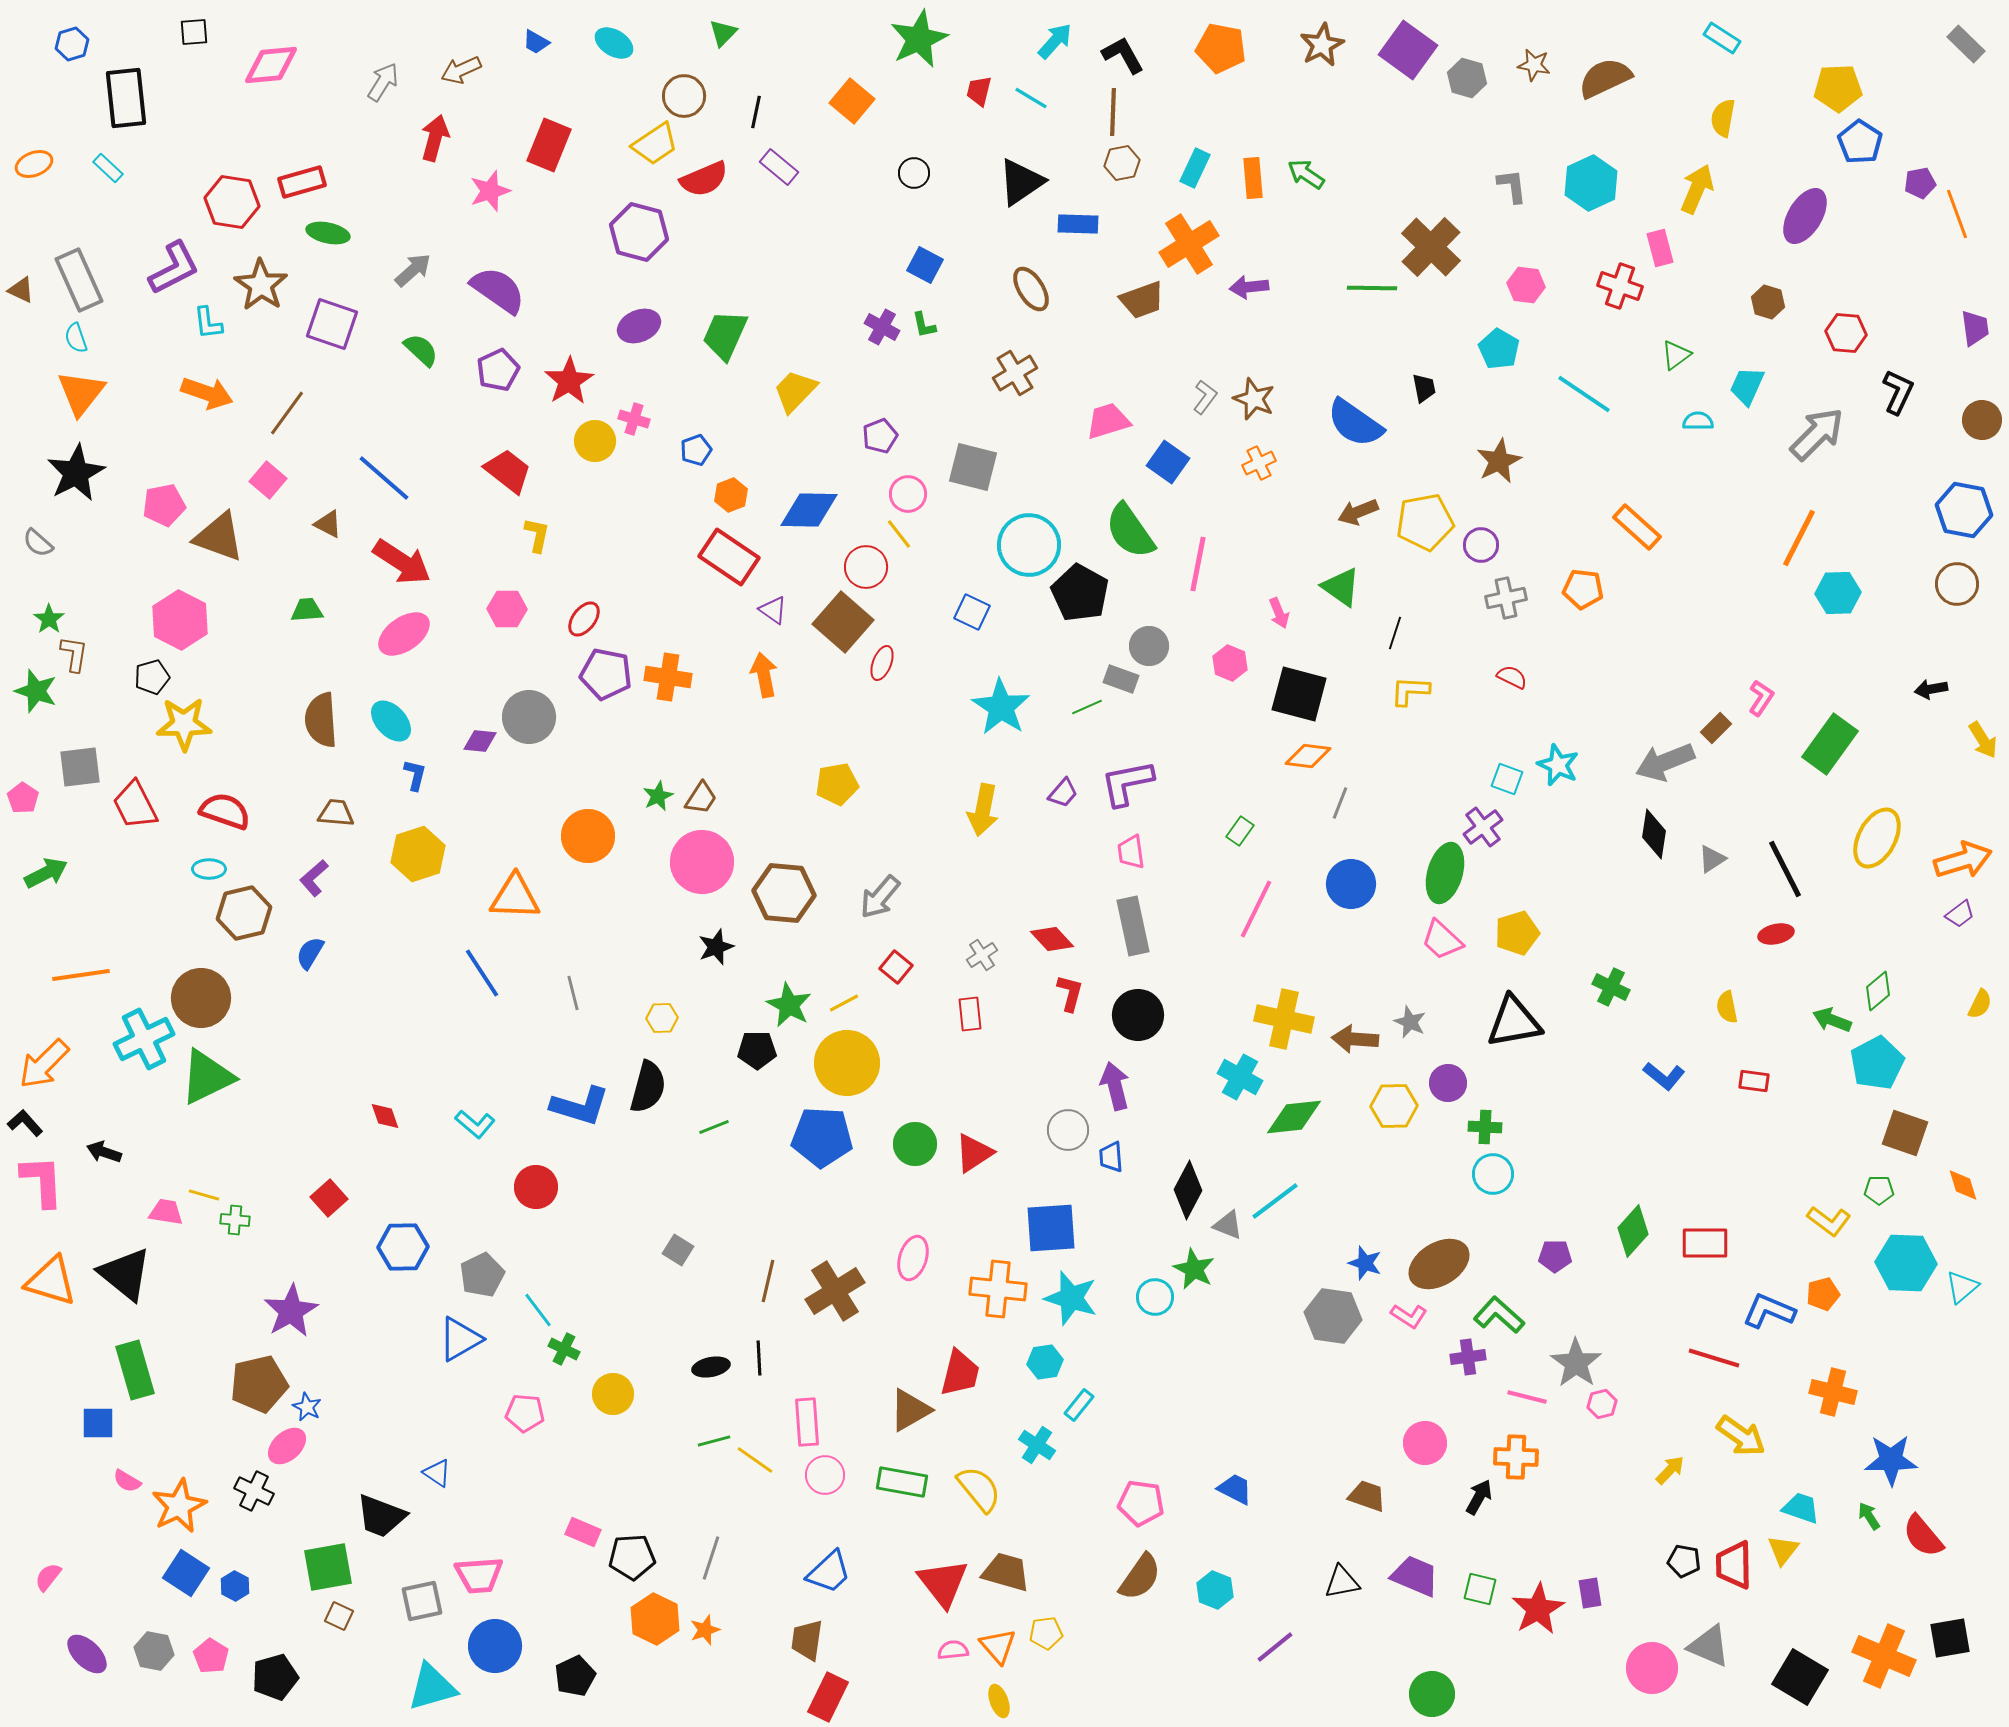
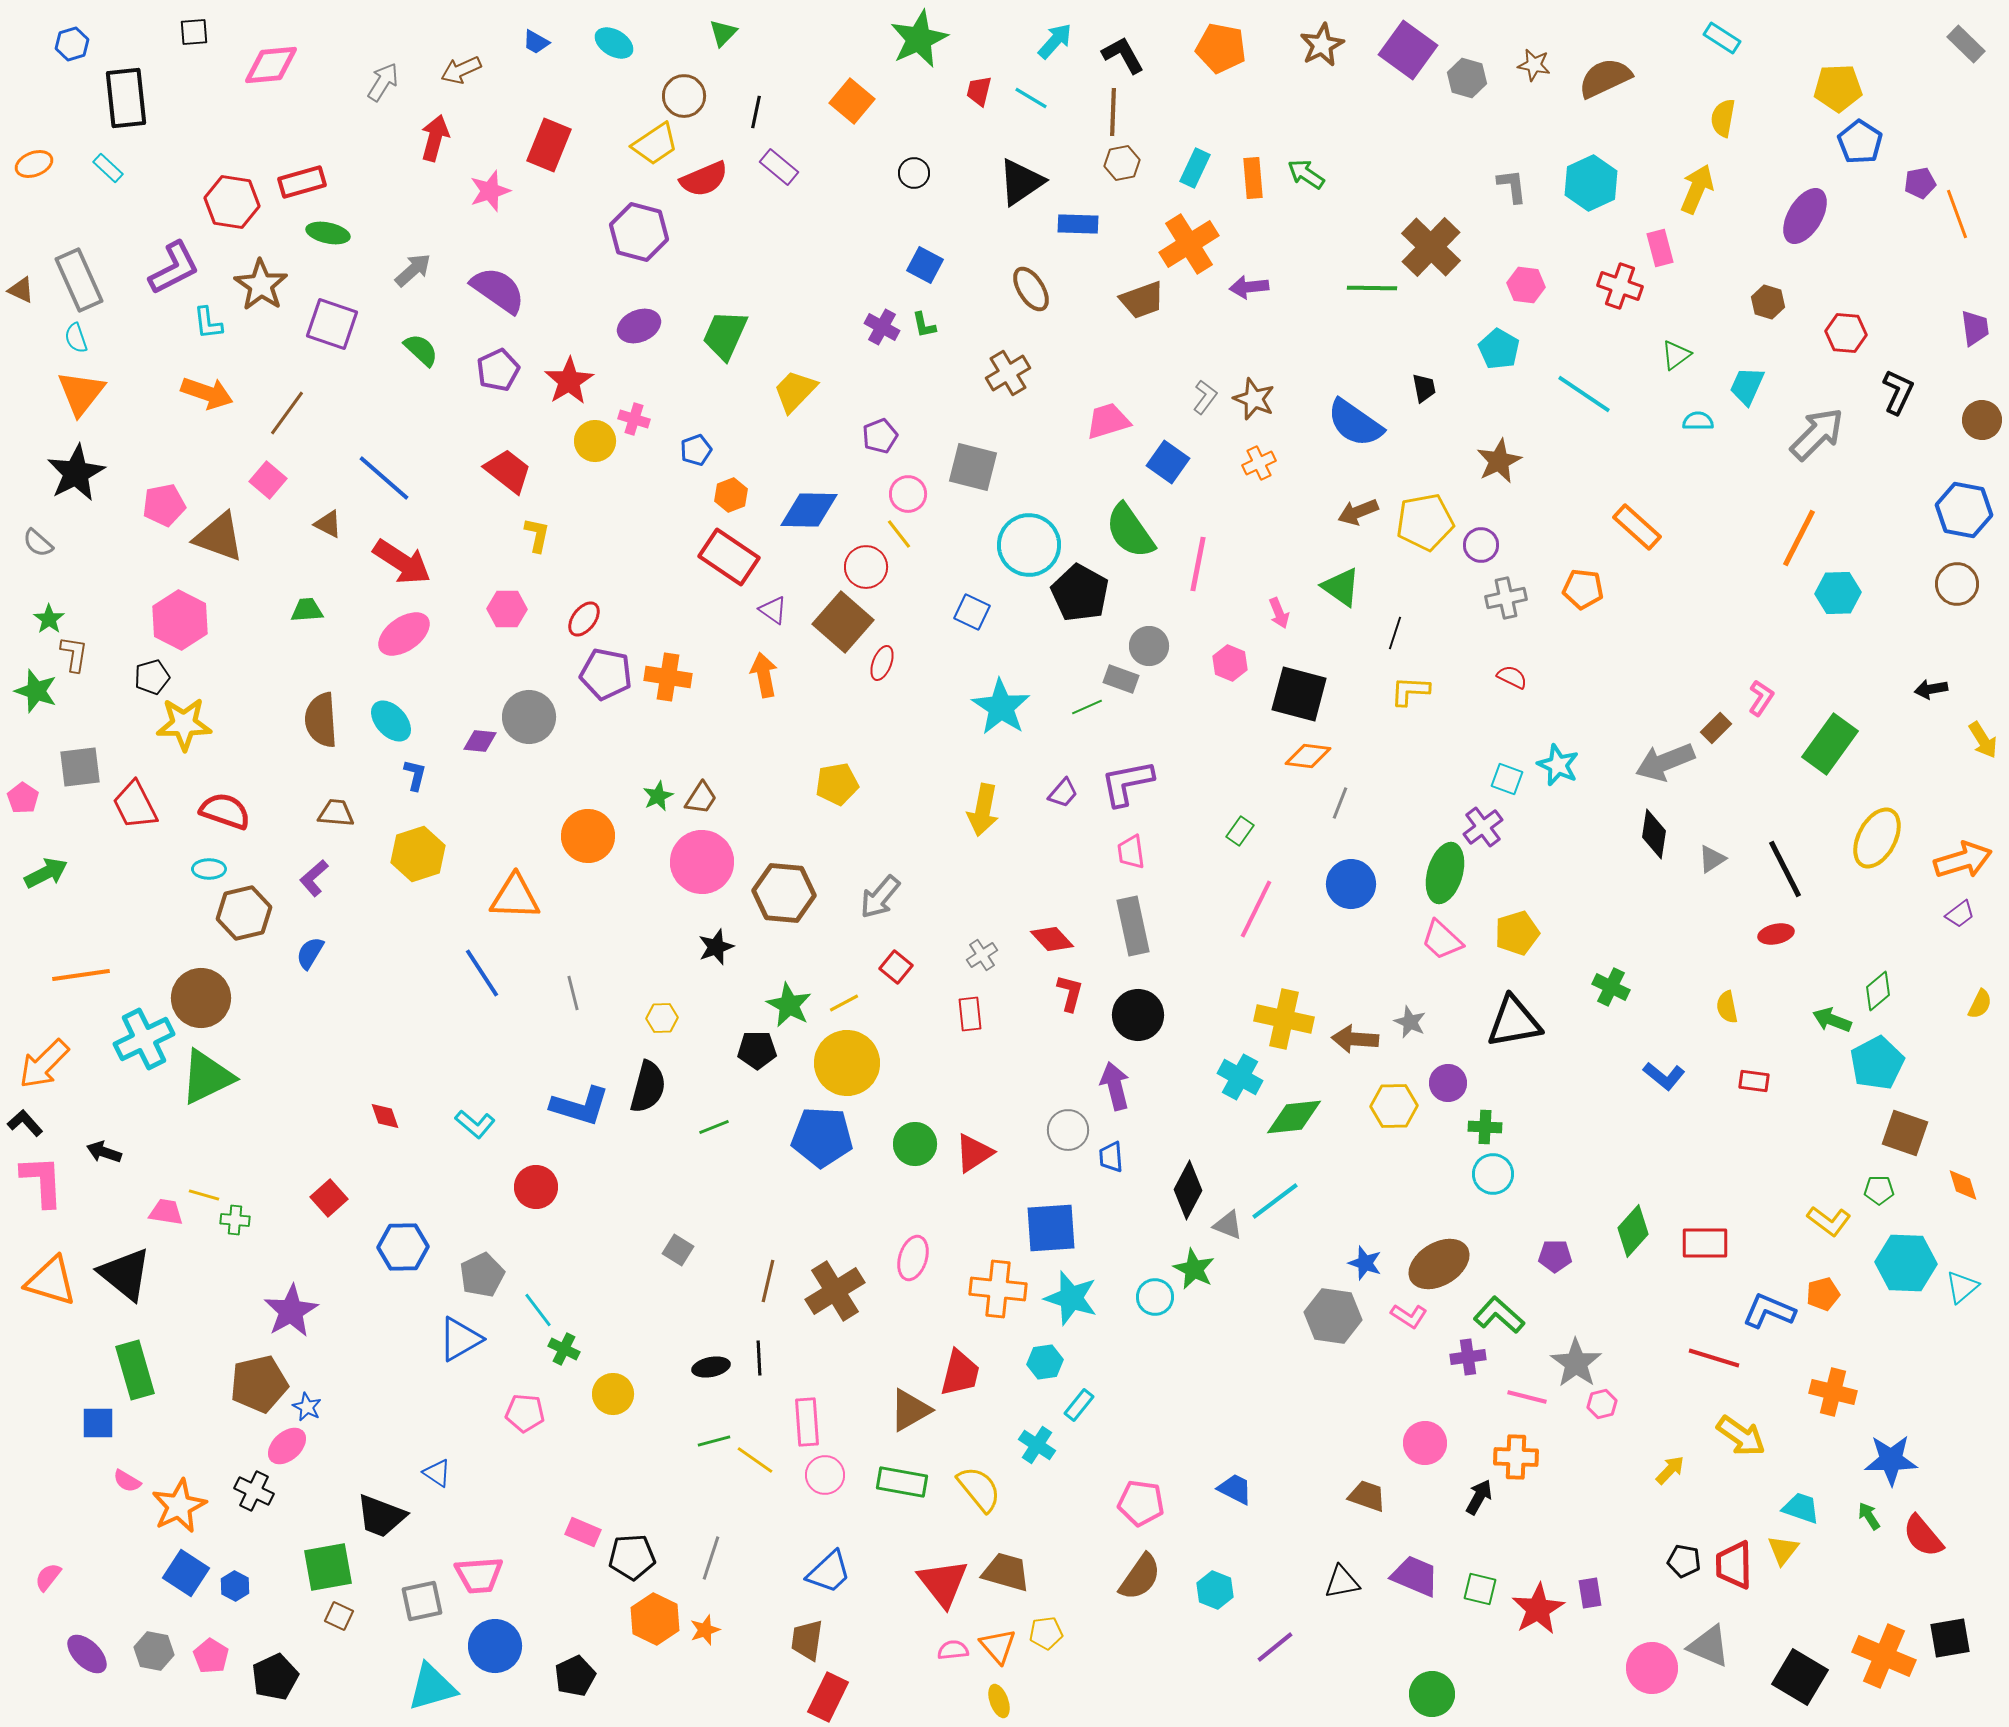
brown cross at (1015, 373): moved 7 px left
black pentagon at (275, 1677): rotated 9 degrees counterclockwise
